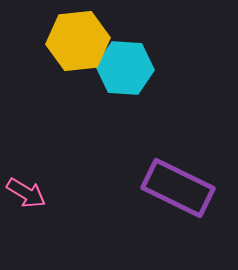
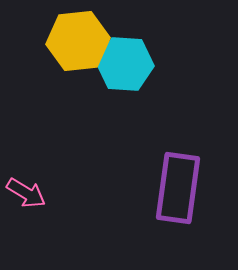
cyan hexagon: moved 4 px up
purple rectangle: rotated 72 degrees clockwise
